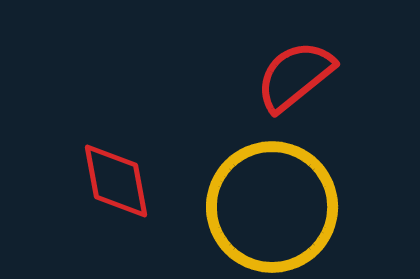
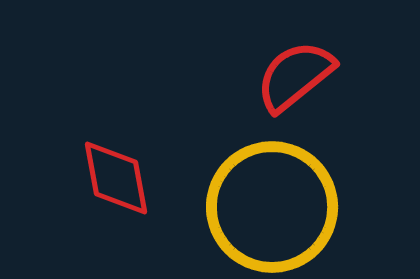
red diamond: moved 3 px up
